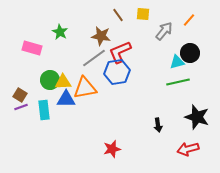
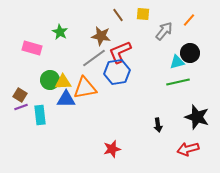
cyan rectangle: moved 4 px left, 5 px down
